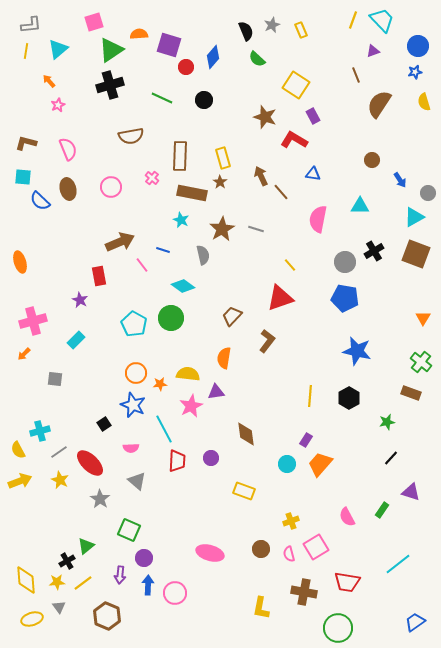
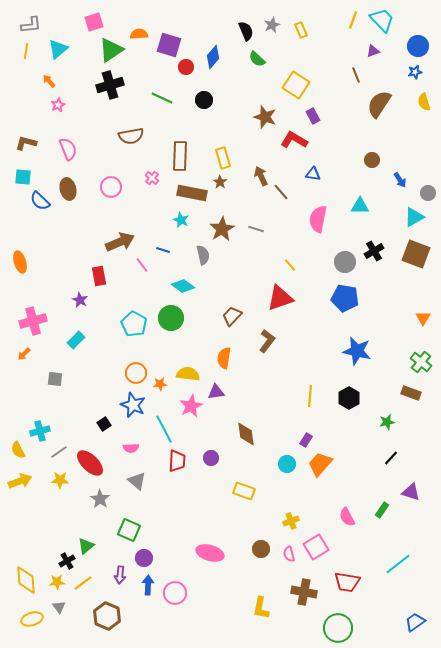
yellow star at (60, 480): rotated 24 degrees counterclockwise
